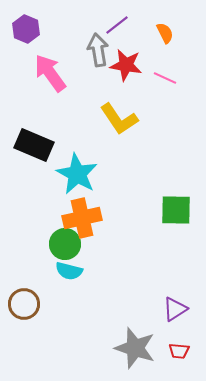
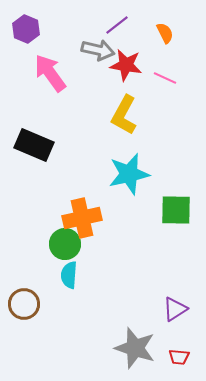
gray arrow: rotated 112 degrees clockwise
yellow L-shape: moved 5 px right, 4 px up; rotated 63 degrees clockwise
cyan star: moved 52 px right; rotated 30 degrees clockwise
cyan semicircle: moved 4 px down; rotated 80 degrees clockwise
red trapezoid: moved 6 px down
